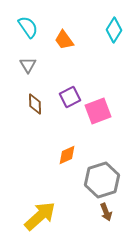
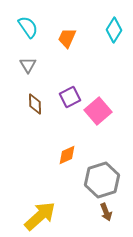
orange trapezoid: moved 3 px right, 2 px up; rotated 60 degrees clockwise
pink square: rotated 20 degrees counterclockwise
